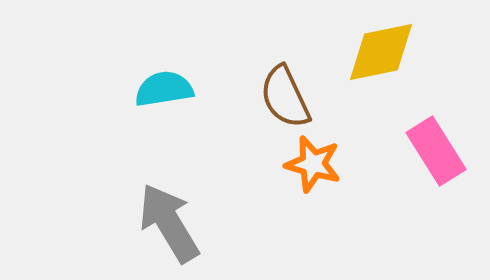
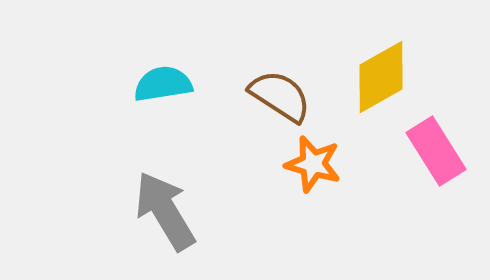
yellow diamond: moved 25 px down; rotated 18 degrees counterclockwise
cyan semicircle: moved 1 px left, 5 px up
brown semicircle: moved 5 px left, 1 px up; rotated 148 degrees clockwise
gray arrow: moved 4 px left, 12 px up
